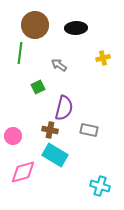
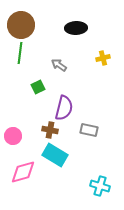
brown circle: moved 14 px left
